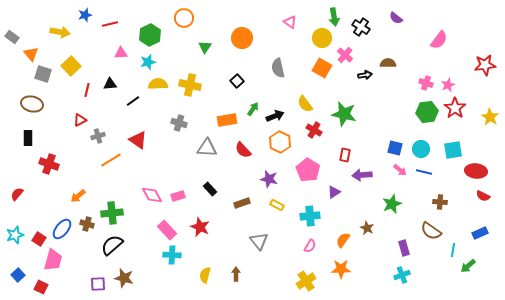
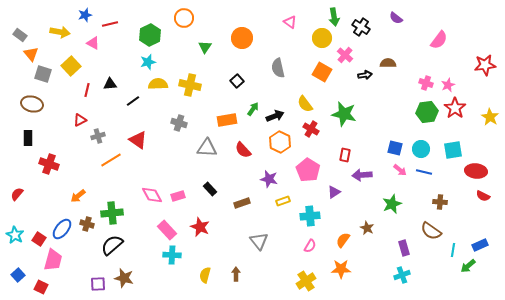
gray rectangle at (12, 37): moved 8 px right, 2 px up
pink triangle at (121, 53): moved 28 px left, 10 px up; rotated 32 degrees clockwise
orange square at (322, 68): moved 4 px down
red cross at (314, 130): moved 3 px left, 1 px up
yellow rectangle at (277, 205): moved 6 px right, 4 px up; rotated 48 degrees counterclockwise
blue rectangle at (480, 233): moved 12 px down
cyan star at (15, 235): rotated 24 degrees counterclockwise
